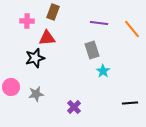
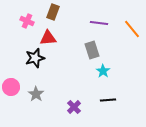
pink cross: rotated 24 degrees clockwise
red triangle: moved 1 px right
gray star: rotated 28 degrees counterclockwise
black line: moved 22 px left, 3 px up
